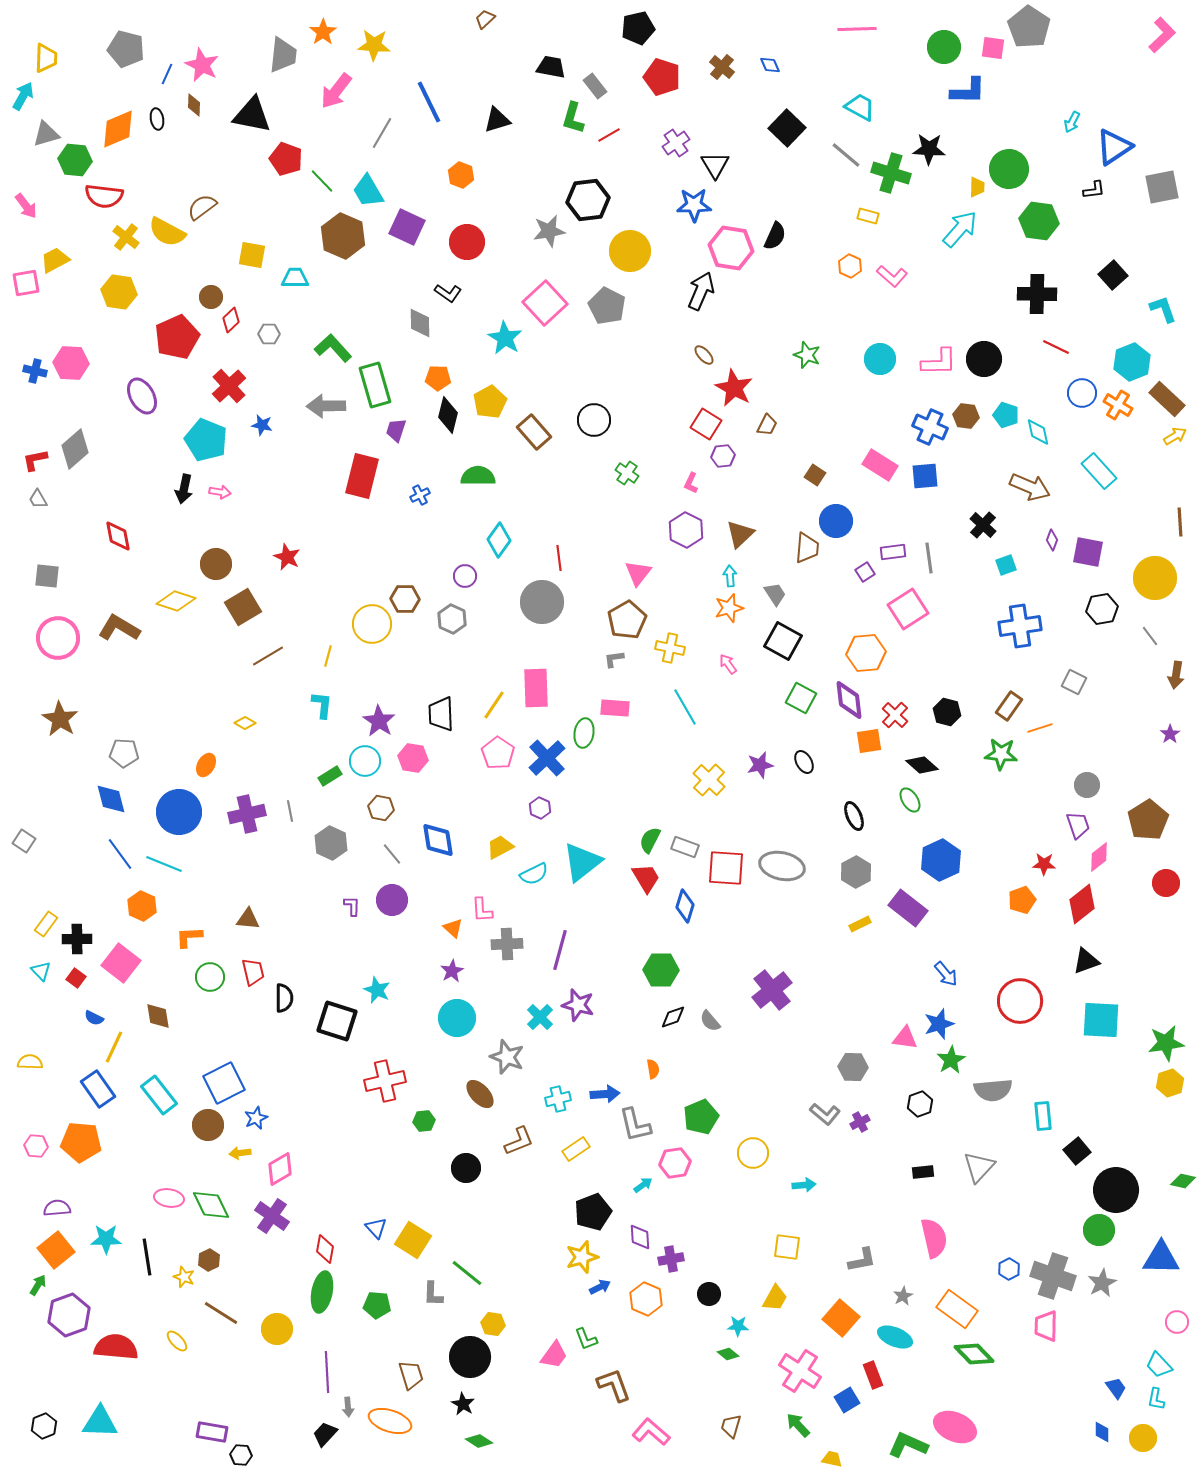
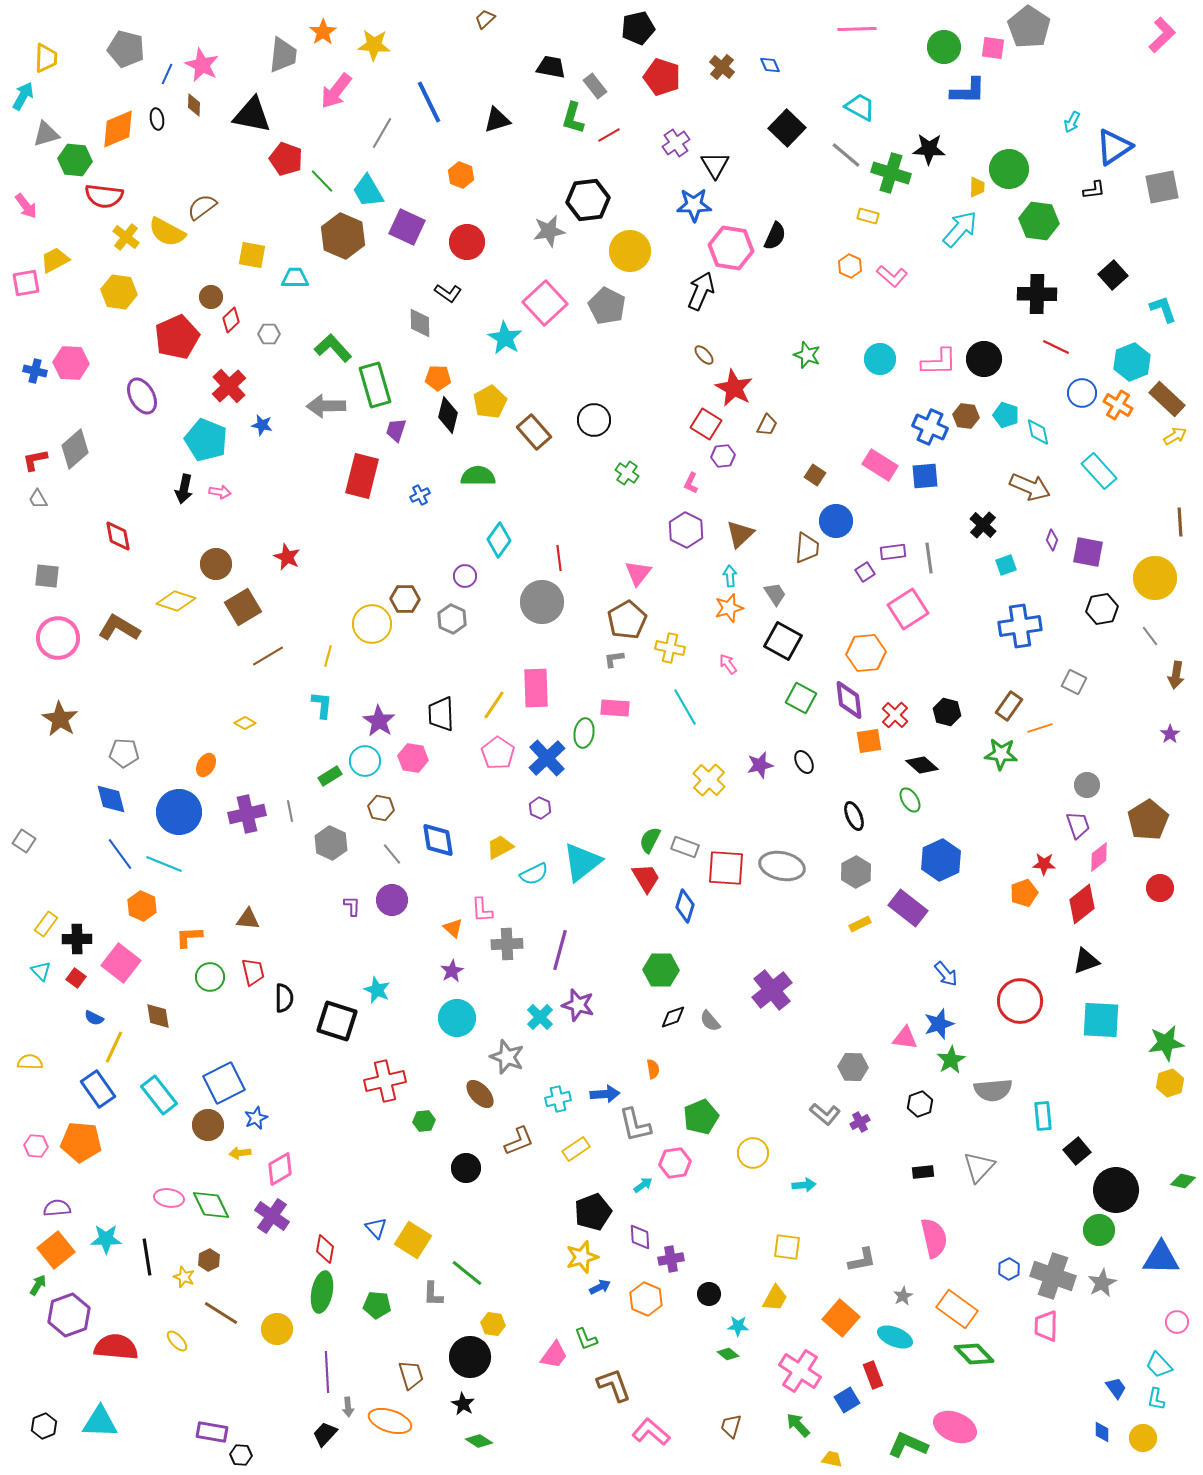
red circle at (1166, 883): moved 6 px left, 5 px down
orange pentagon at (1022, 900): moved 2 px right, 7 px up
